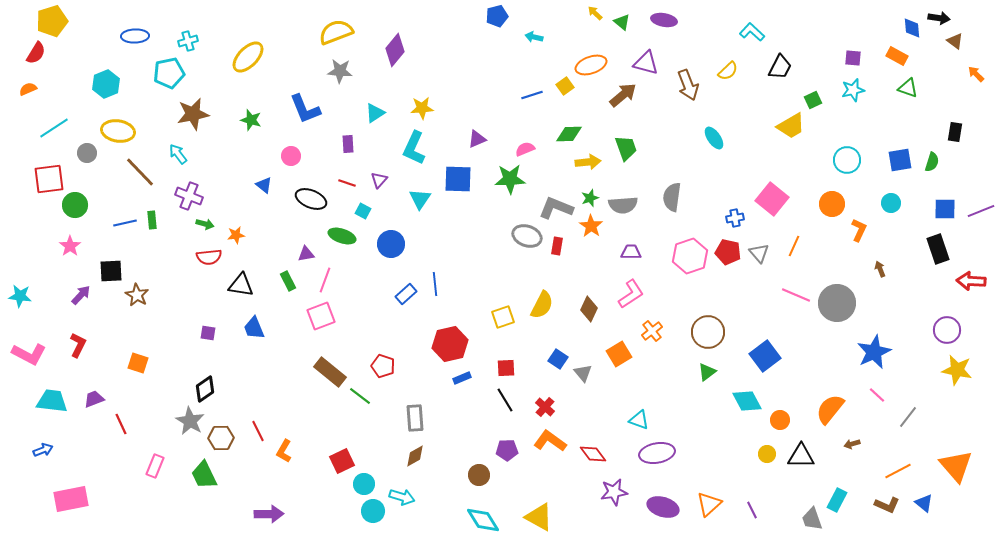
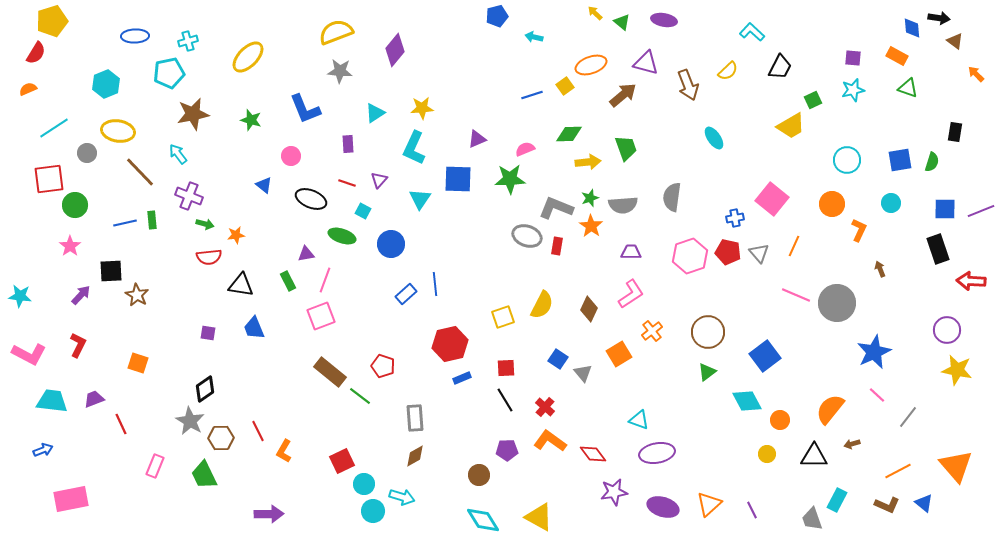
black triangle at (801, 456): moved 13 px right
